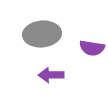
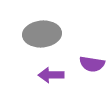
purple semicircle: moved 16 px down
